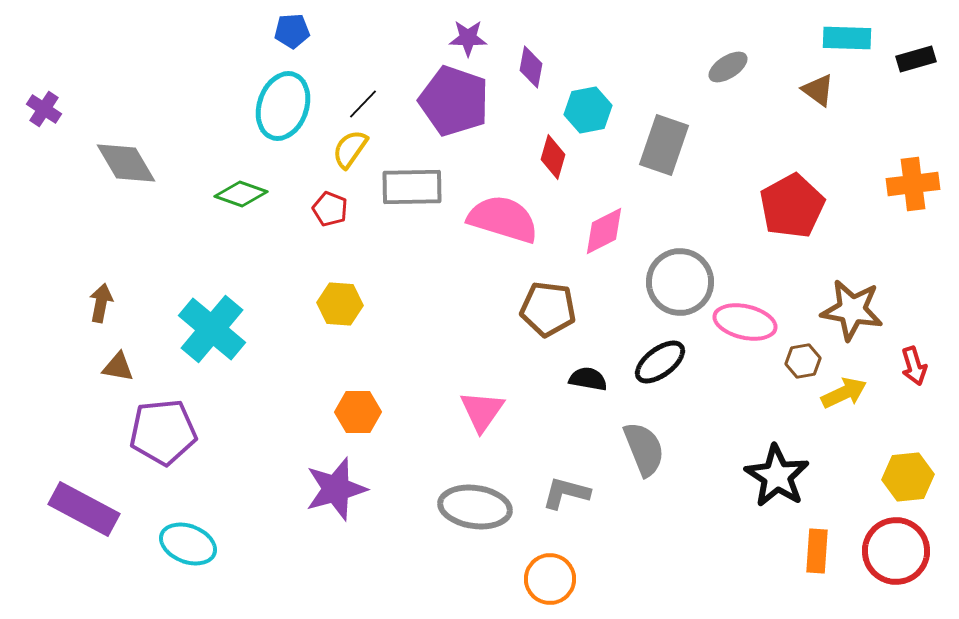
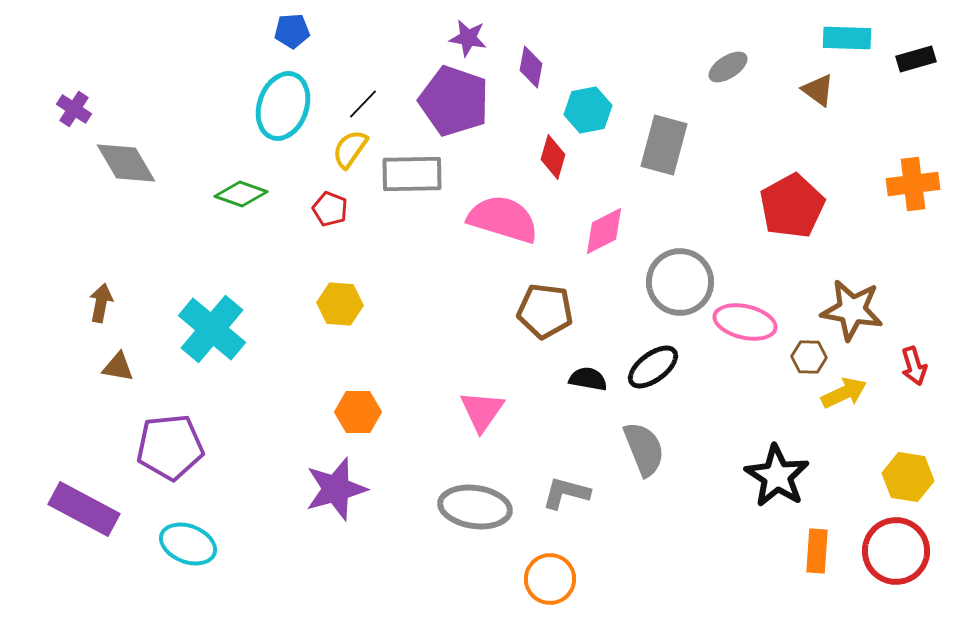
purple star at (468, 38): rotated 9 degrees clockwise
purple cross at (44, 109): moved 30 px right
gray rectangle at (664, 145): rotated 4 degrees counterclockwise
gray rectangle at (412, 187): moved 13 px up
brown pentagon at (548, 309): moved 3 px left, 2 px down
brown hexagon at (803, 361): moved 6 px right, 4 px up; rotated 12 degrees clockwise
black ellipse at (660, 362): moved 7 px left, 5 px down
purple pentagon at (163, 432): moved 7 px right, 15 px down
yellow hexagon at (908, 477): rotated 15 degrees clockwise
